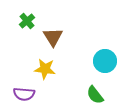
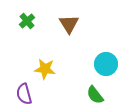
brown triangle: moved 16 px right, 13 px up
cyan circle: moved 1 px right, 3 px down
purple semicircle: rotated 70 degrees clockwise
